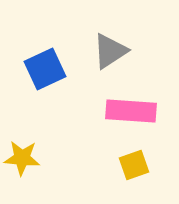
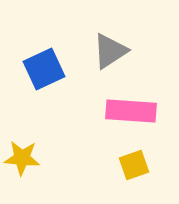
blue square: moved 1 px left
